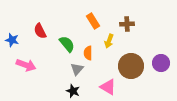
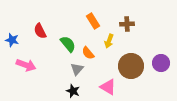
green semicircle: moved 1 px right
orange semicircle: rotated 40 degrees counterclockwise
